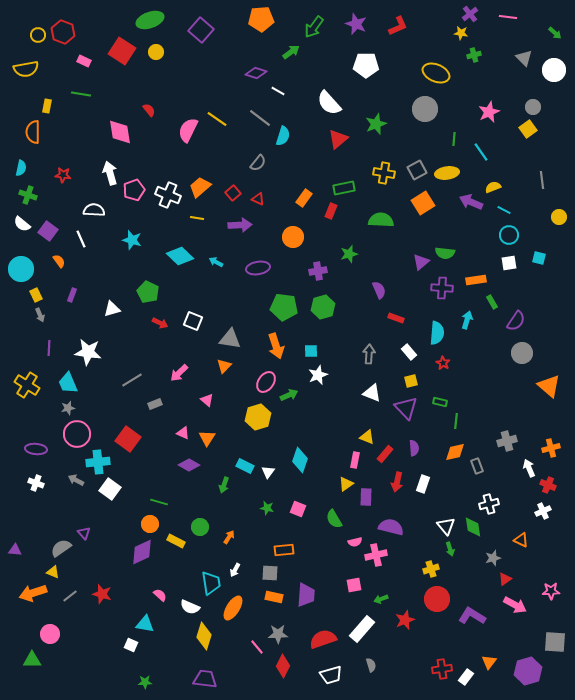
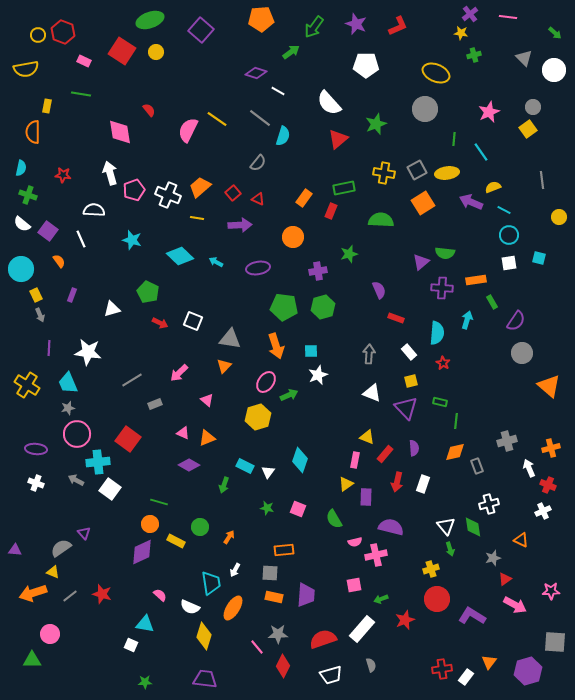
orange triangle at (207, 438): rotated 36 degrees clockwise
